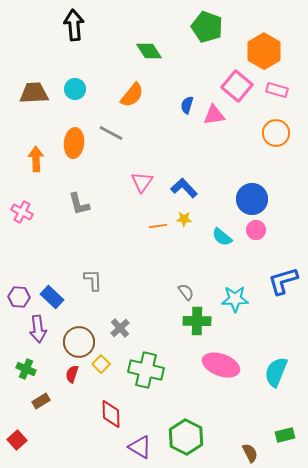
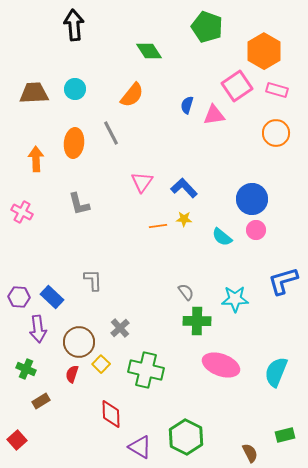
pink square at (237, 86): rotated 16 degrees clockwise
gray line at (111, 133): rotated 35 degrees clockwise
